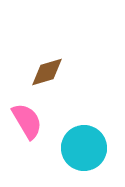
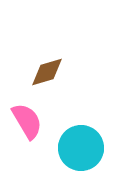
cyan circle: moved 3 px left
